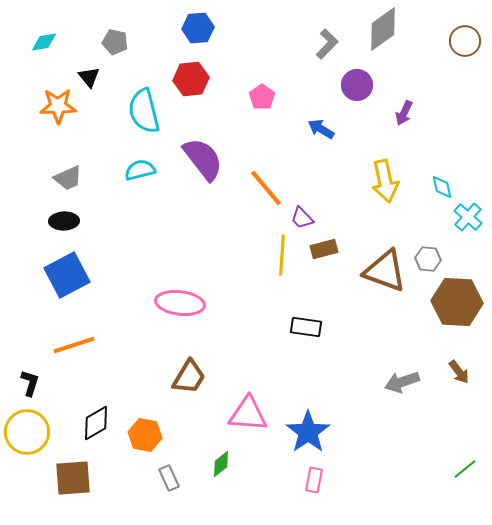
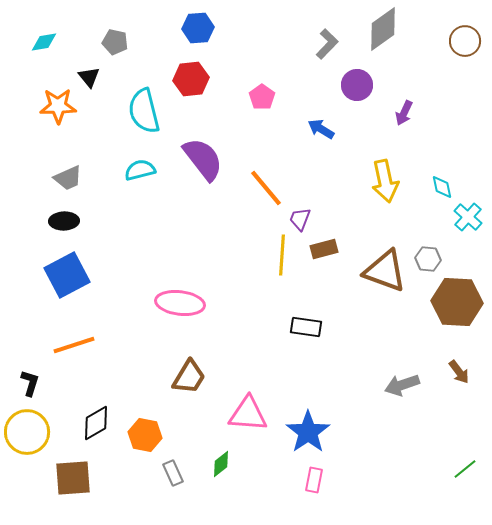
purple trapezoid at (302, 218): moved 2 px left, 1 px down; rotated 65 degrees clockwise
gray arrow at (402, 382): moved 3 px down
gray rectangle at (169, 478): moved 4 px right, 5 px up
